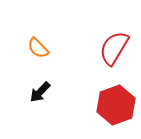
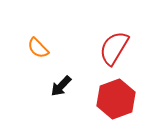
black arrow: moved 21 px right, 6 px up
red hexagon: moved 6 px up
